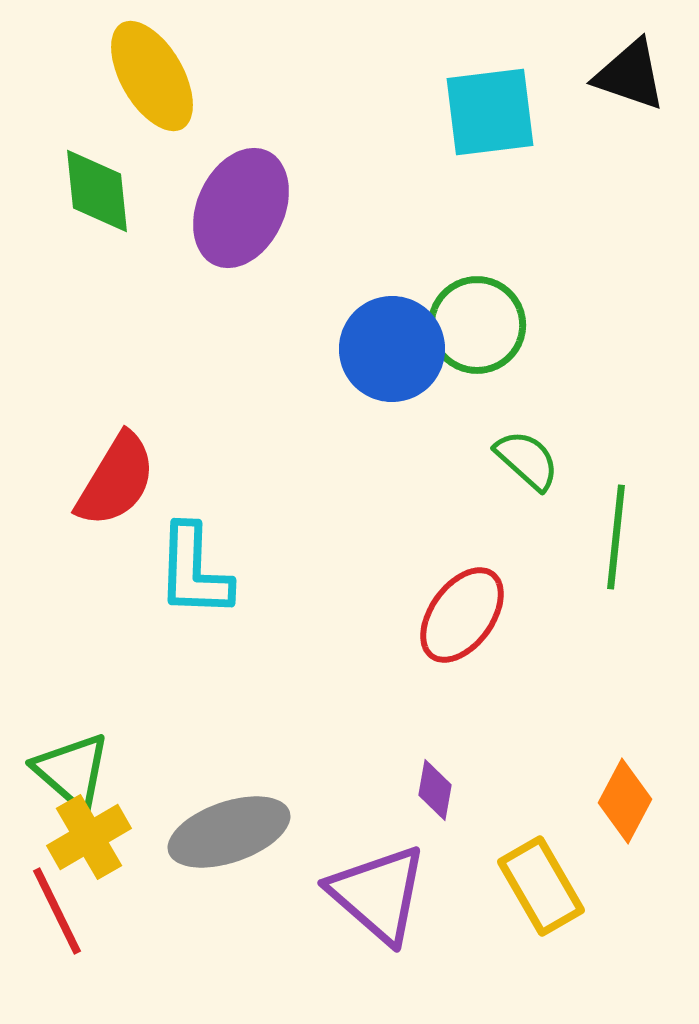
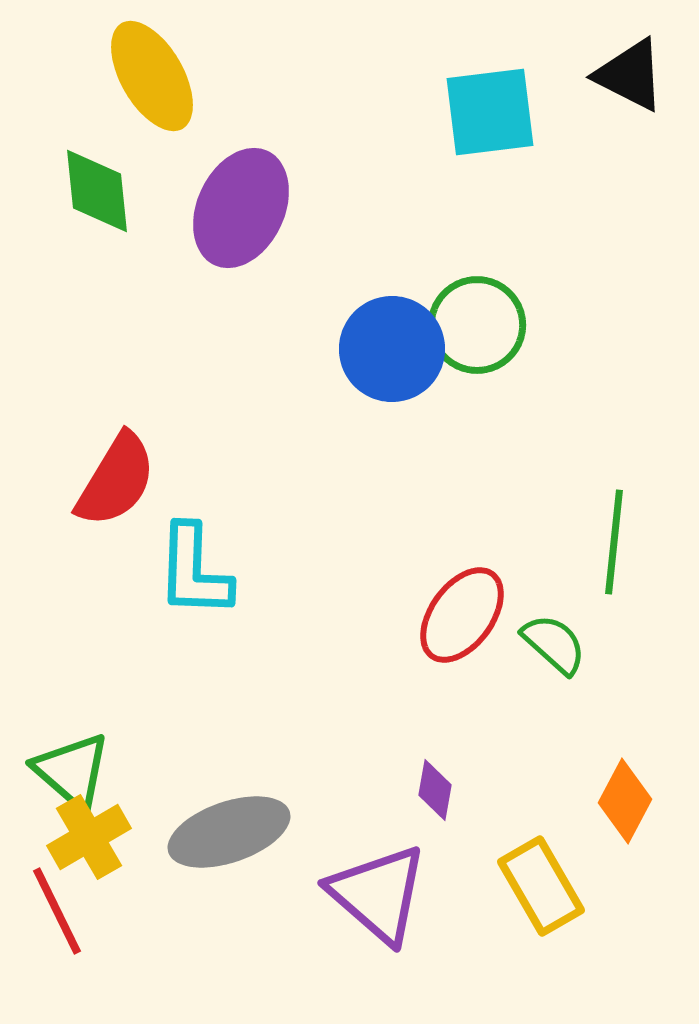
black triangle: rotated 8 degrees clockwise
green semicircle: moved 27 px right, 184 px down
green line: moved 2 px left, 5 px down
